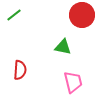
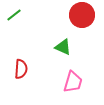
green triangle: rotated 12 degrees clockwise
red semicircle: moved 1 px right, 1 px up
pink trapezoid: rotated 30 degrees clockwise
